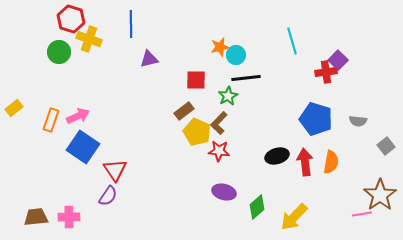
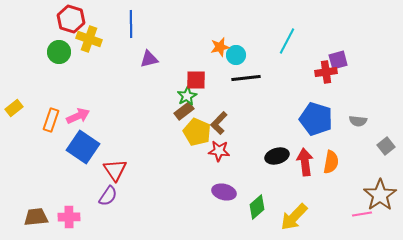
cyan line: moved 5 px left; rotated 44 degrees clockwise
purple square: rotated 30 degrees clockwise
green star: moved 41 px left
